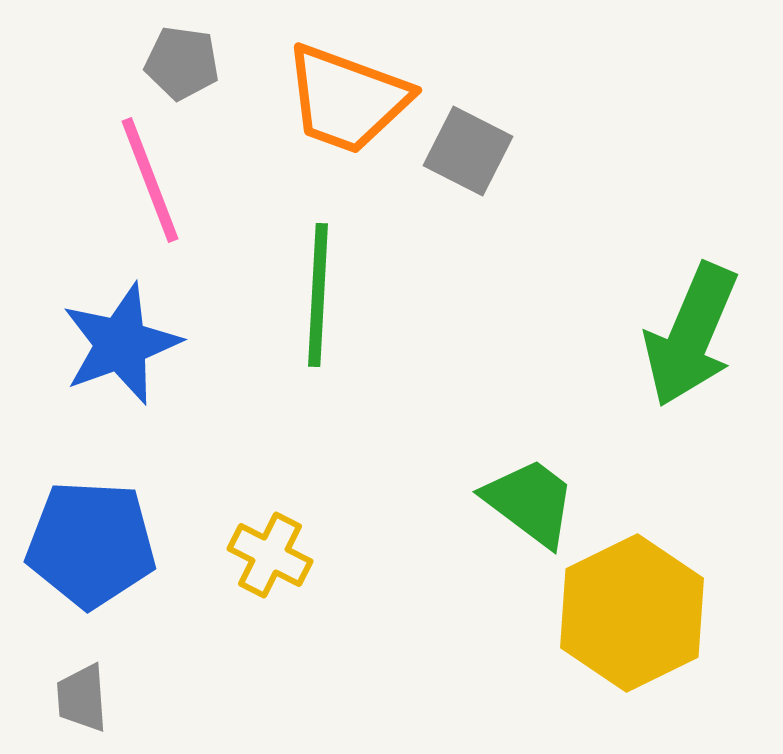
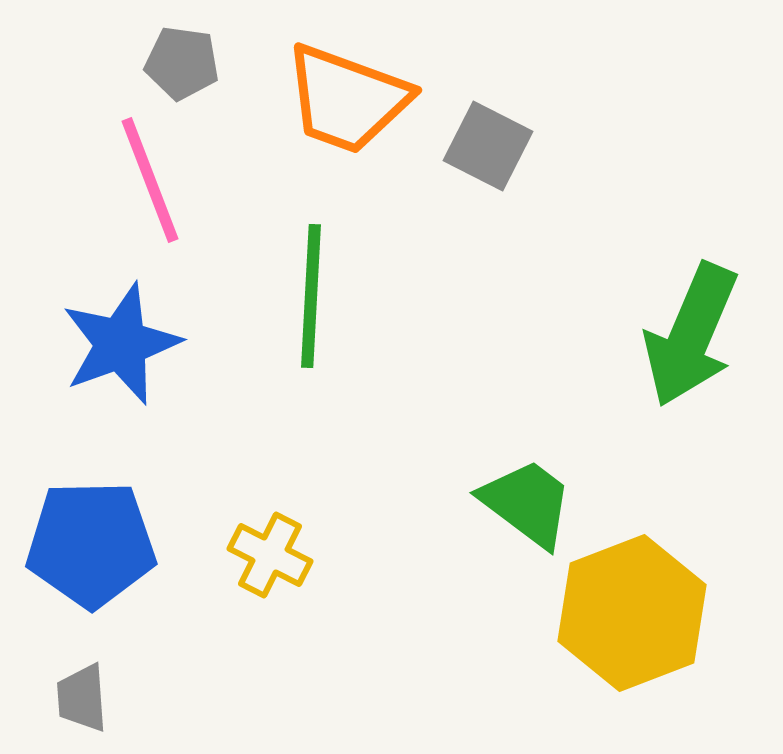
gray square: moved 20 px right, 5 px up
green line: moved 7 px left, 1 px down
green trapezoid: moved 3 px left, 1 px down
blue pentagon: rotated 4 degrees counterclockwise
yellow hexagon: rotated 5 degrees clockwise
